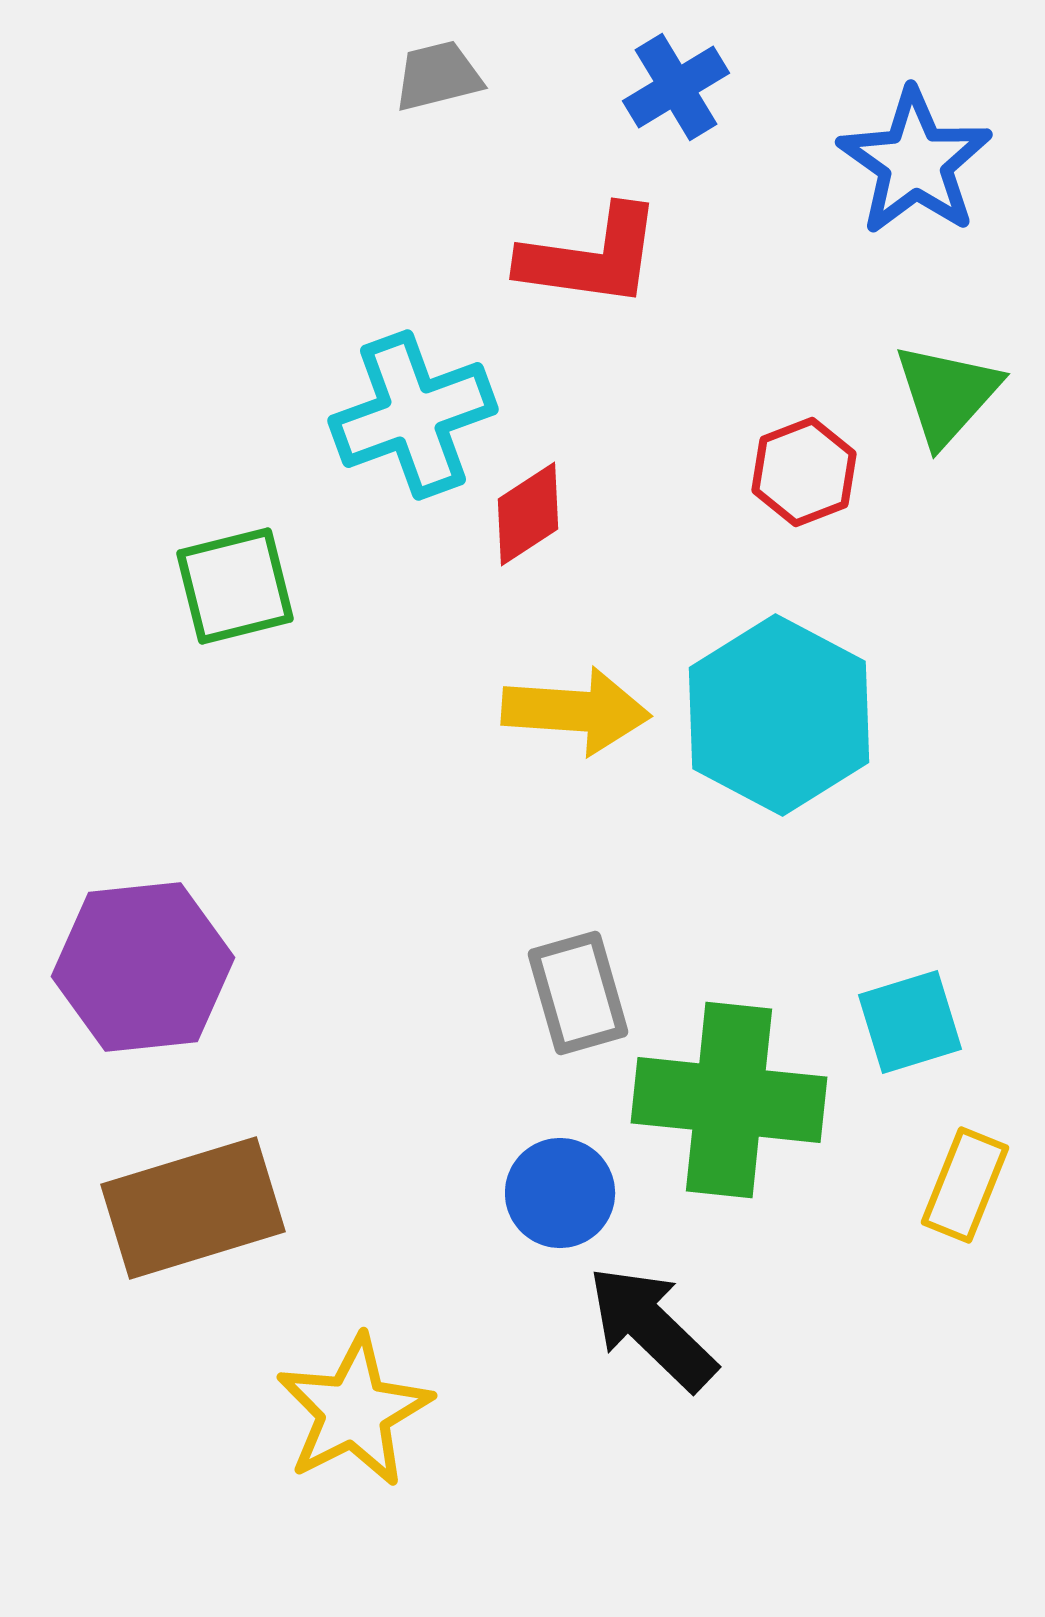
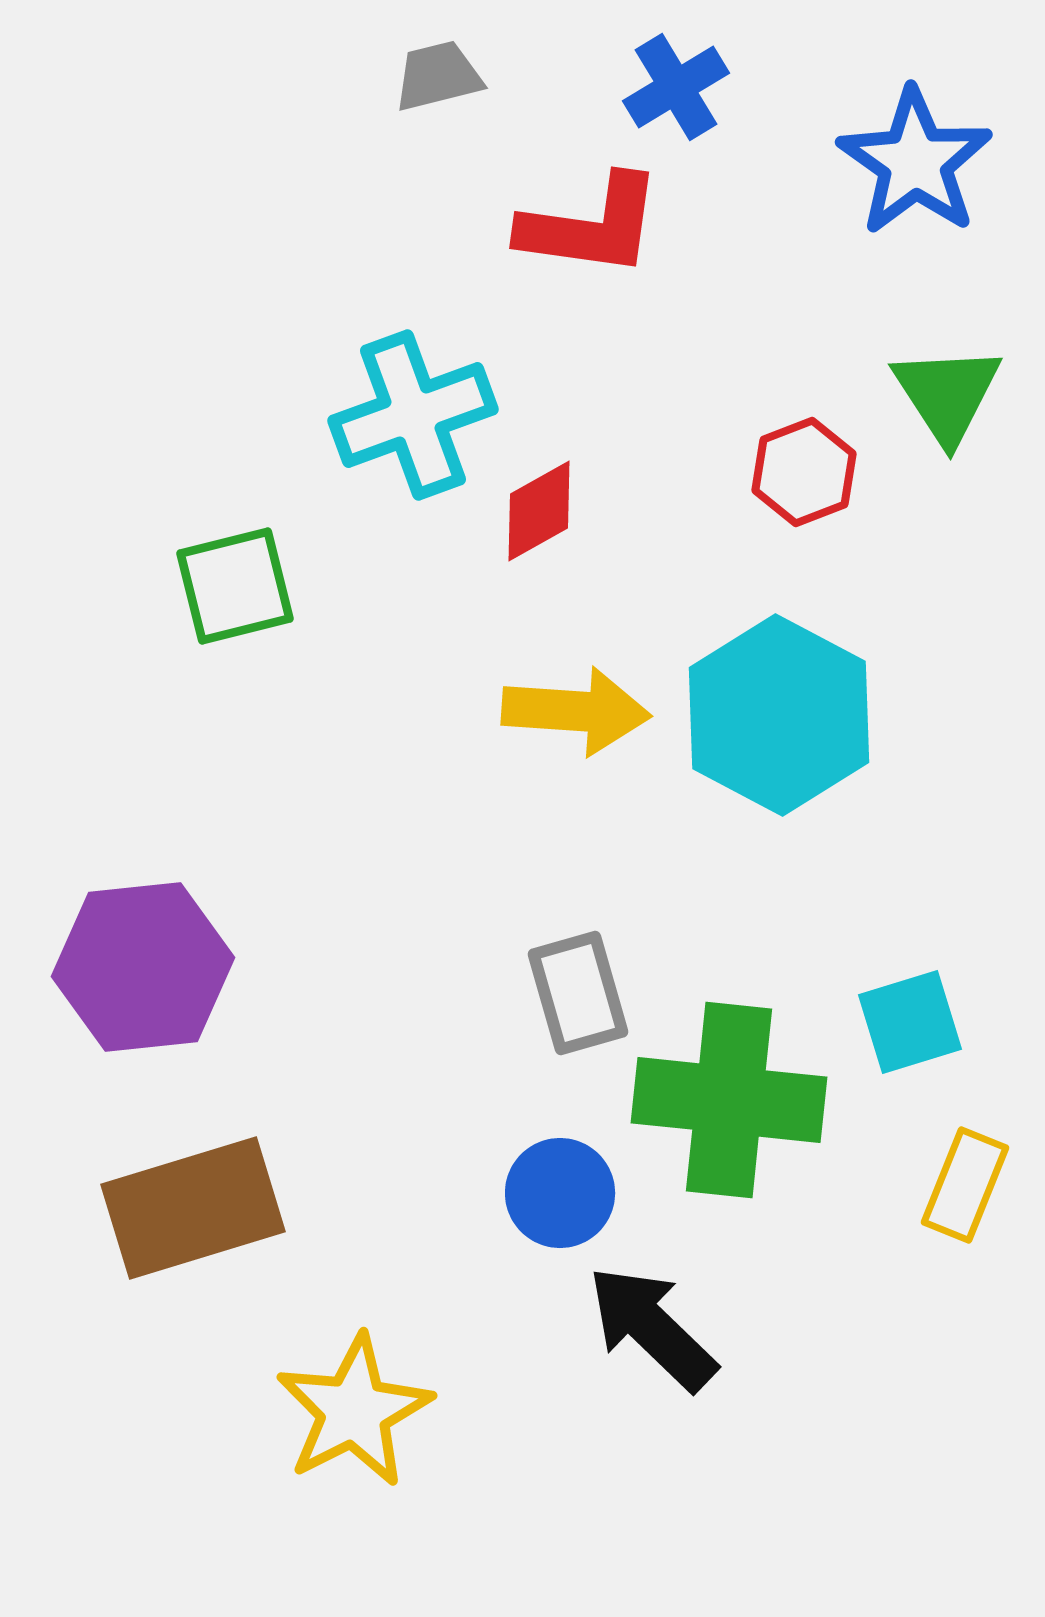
red L-shape: moved 31 px up
green triangle: rotated 15 degrees counterclockwise
red diamond: moved 11 px right, 3 px up; rotated 4 degrees clockwise
